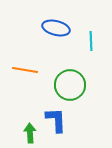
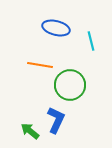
cyan line: rotated 12 degrees counterclockwise
orange line: moved 15 px right, 5 px up
blue L-shape: rotated 28 degrees clockwise
green arrow: moved 2 px up; rotated 48 degrees counterclockwise
